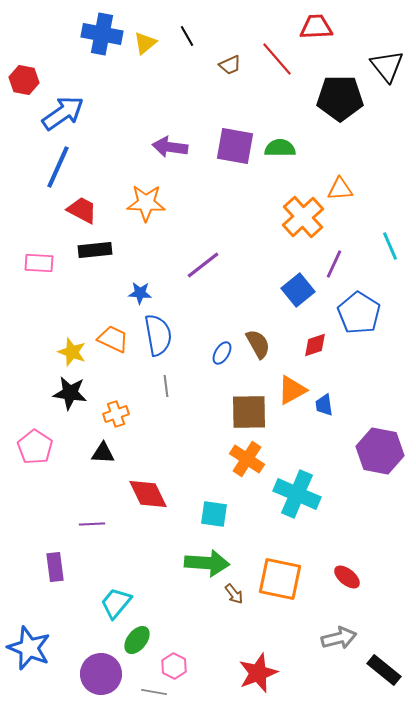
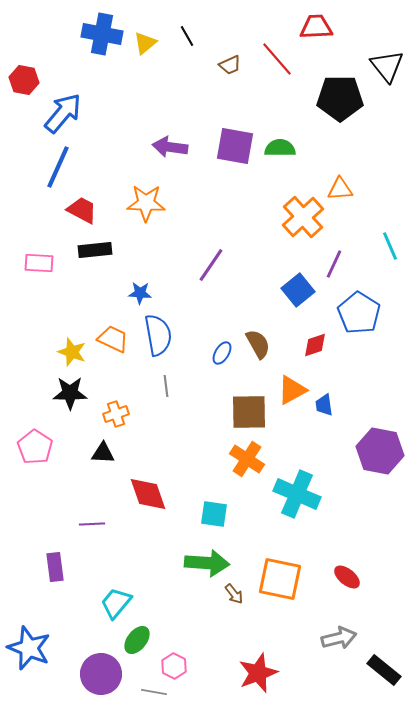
blue arrow at (63, 113): rotated 15 degrees counterclockwise
purple line at (203, 265): moved 8 px right; rotated 18 degrees counterclockwise
black star at (70, 393): rotated 8 degrees counterclockwise
red diamond at (148, 494): rotated 6 degrees clockwise
